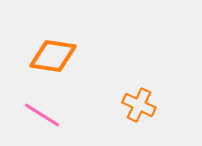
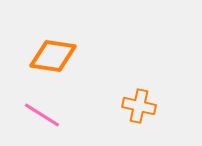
orange cross: moved 1 px down; rotated 12 degrees counterclockwise
